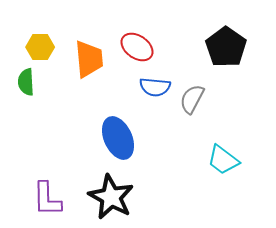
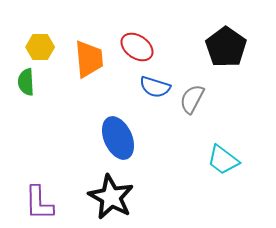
blue semicircle: rotated 12 degrees clockwise
purple L-shape: moved 8 px left, 4 px down
